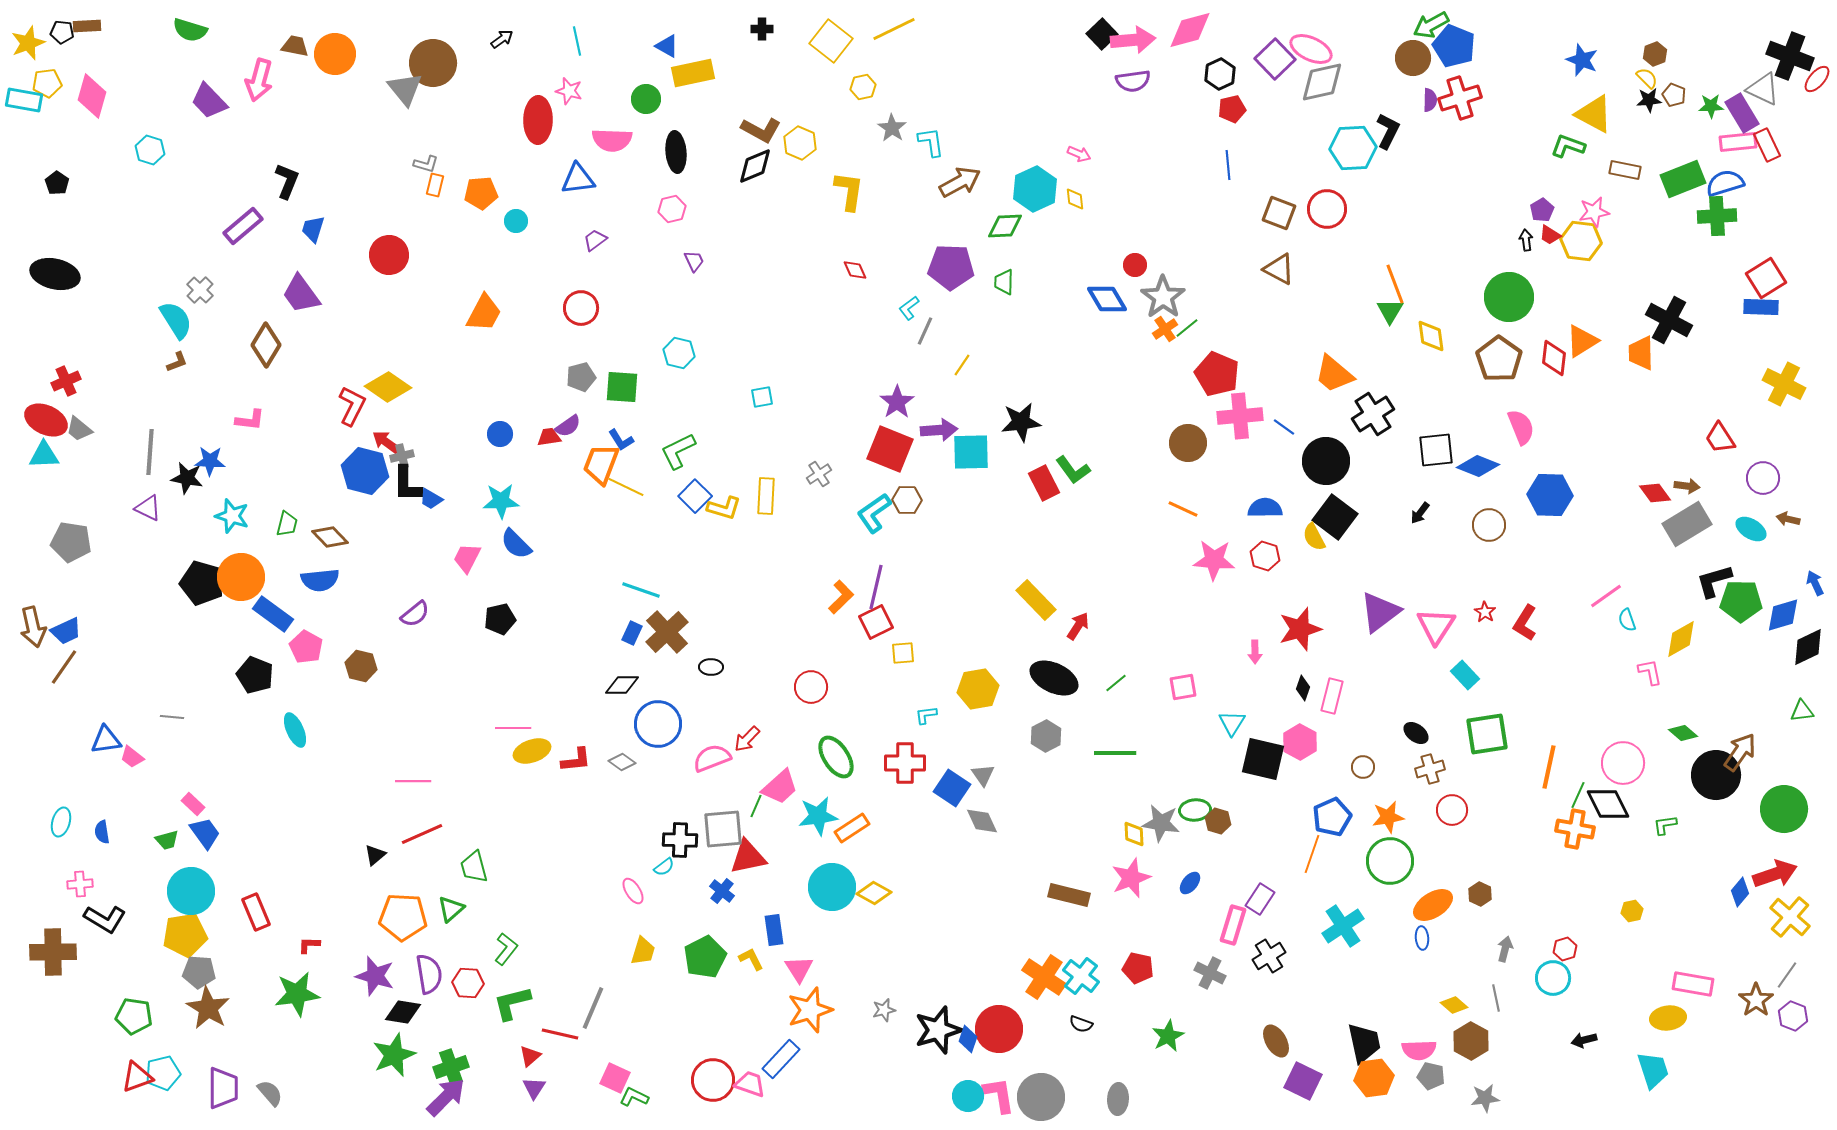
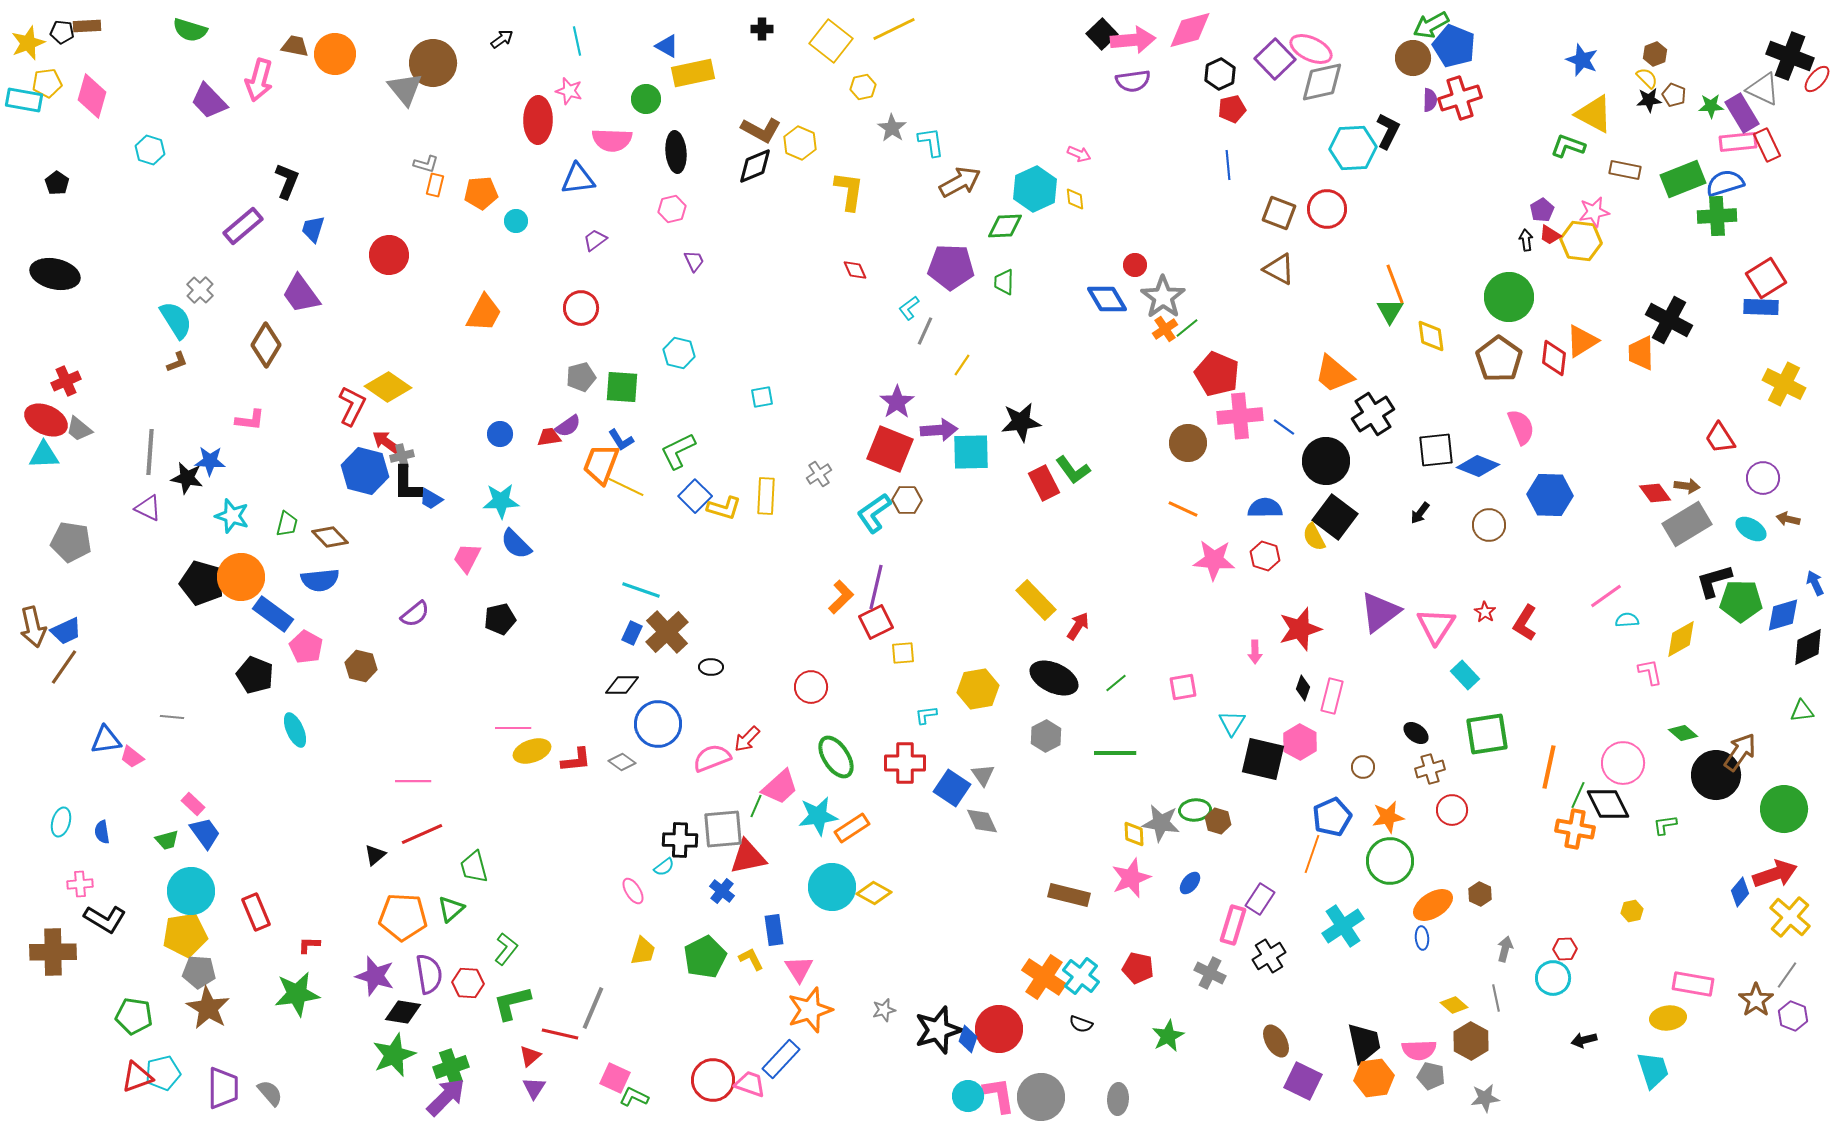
cyan semicircle at (1627, 620): rotated 105 degrees clockwise
red hexagon at (1565, 949): rotated 15 degrees clockwise
